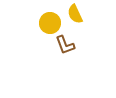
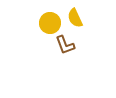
yellow semicircle: moved 4 px down
